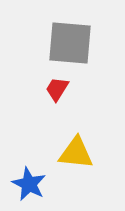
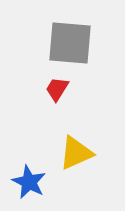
yellow triangle: rotated 30 degrees counterclockwise
blue star: moved 2 px up
